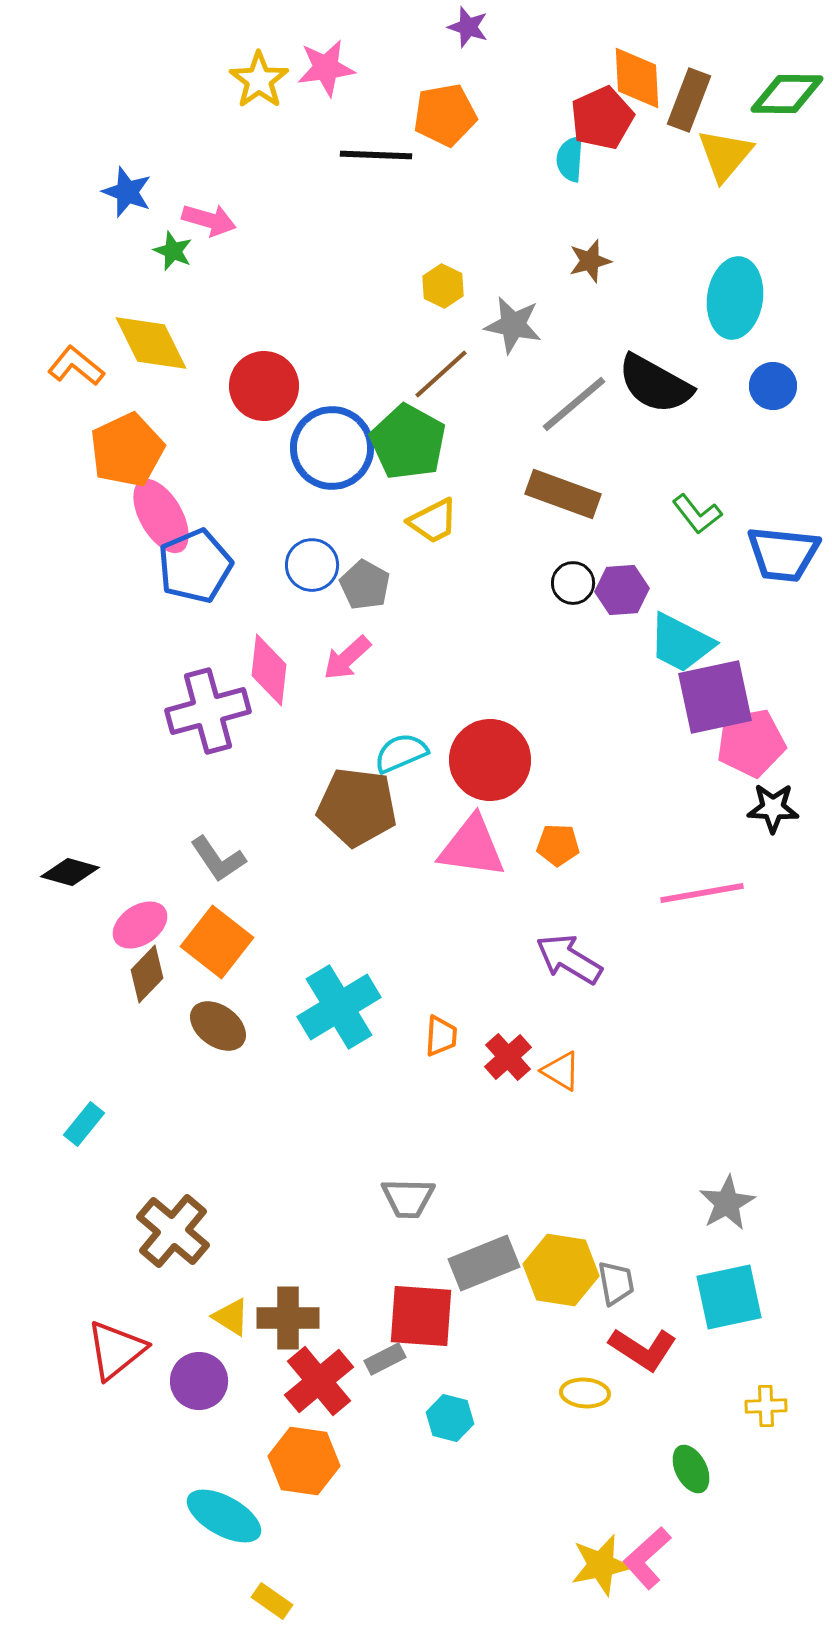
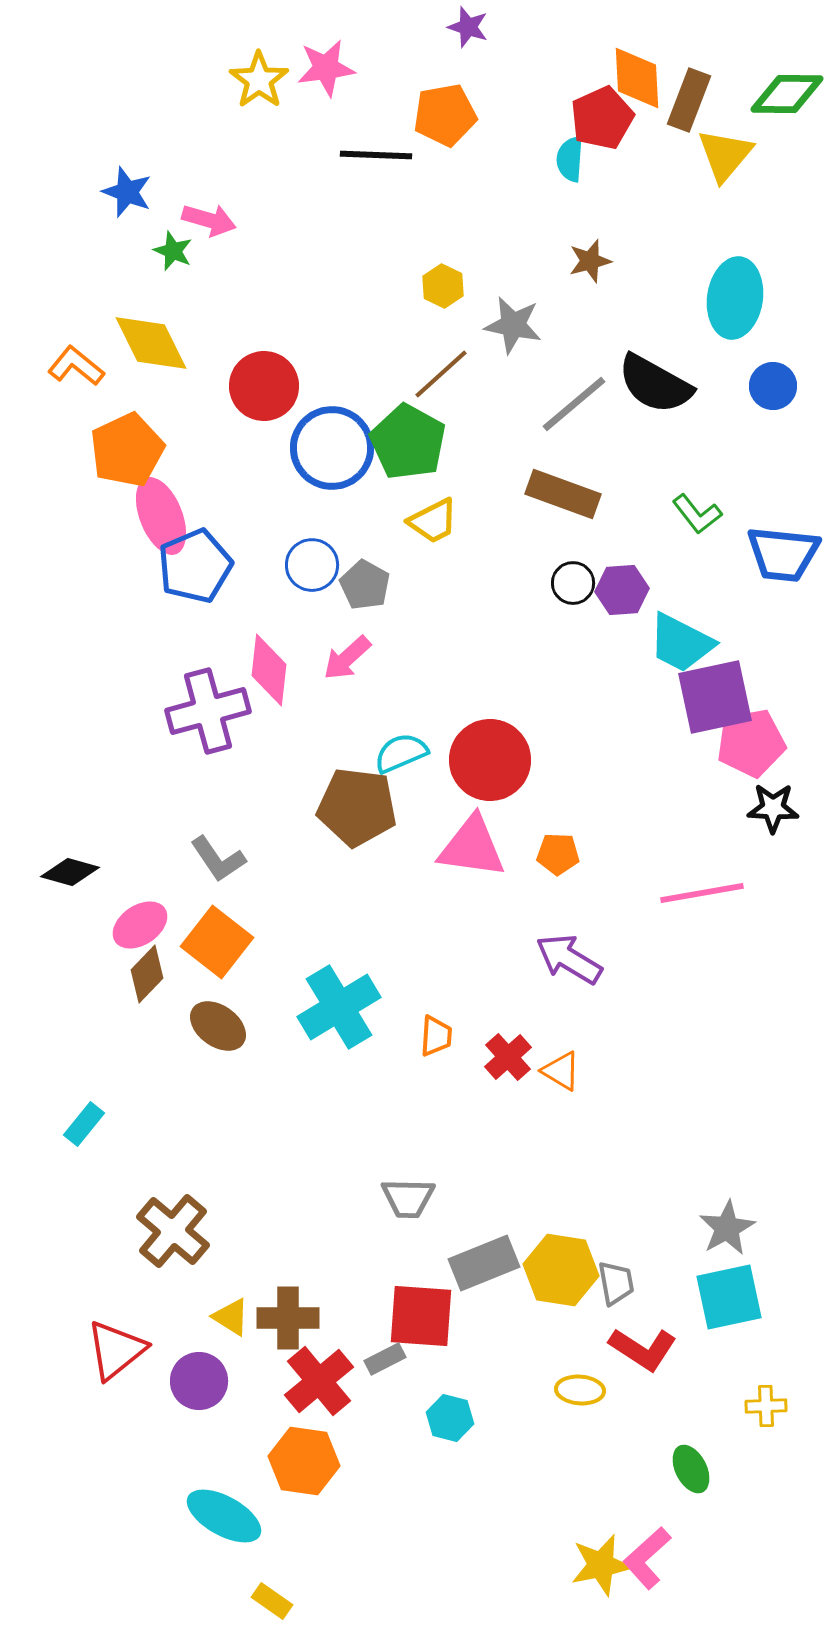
pink ellipse at (161, 516): rotated 8 degrees clockwise
orange pentagon at (558, 845): moved 9 px down
orange trapezoid at (441, 1036): moved 5 px left
gray star at (727, 1203): moved 25 px down
yellow ellipse at (585, 1393): moved 5 px left, 3 px up
